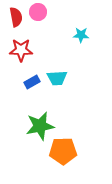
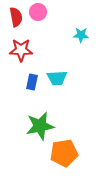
blue rectangle: rotated 49 degrees counterclockwise
orange pentagon: moved 1 px right, 2 px down; rotated 8 degrees counterclockwise
